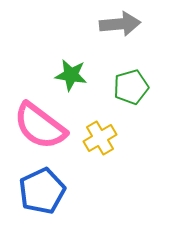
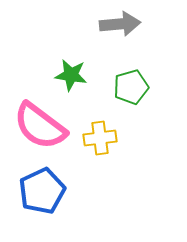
yellow cross: rotated 24 degrees clockwise
